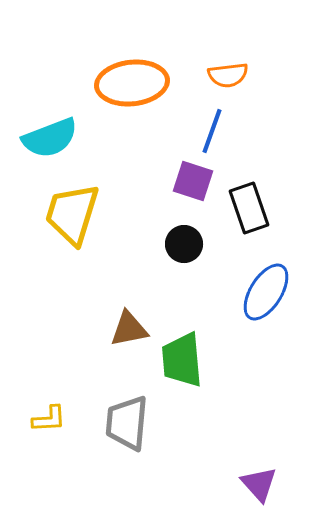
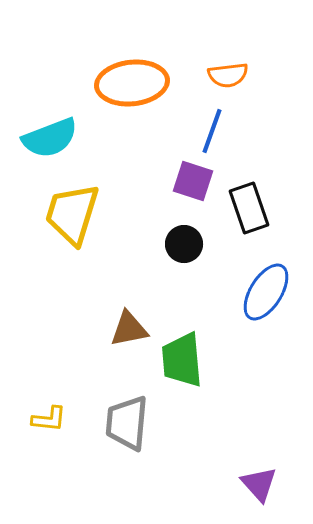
yellow L-shape: rotated 9 degrees clockwise
